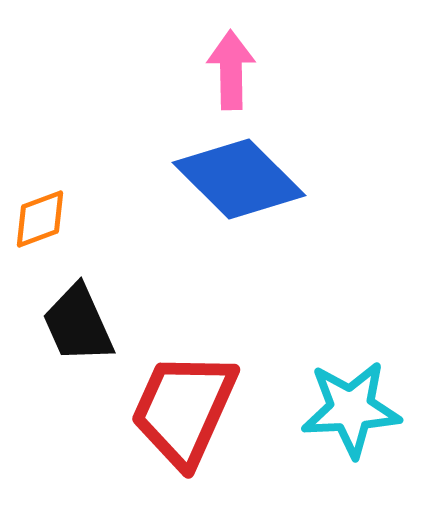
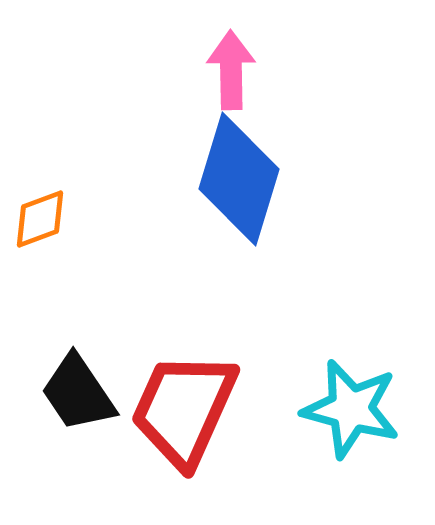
blue diamond: rotated 62 degrees clockwise
black trapezoid: moved 69 px down; rotated 10 degrees counterclockwise
cyan star: rotated 18 degrees clockwise
